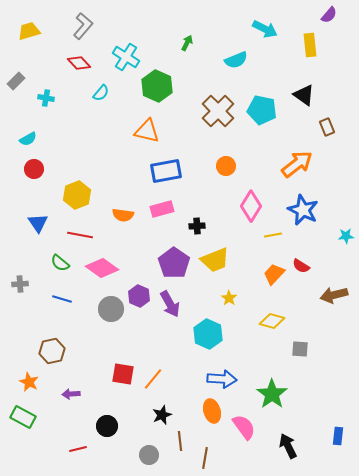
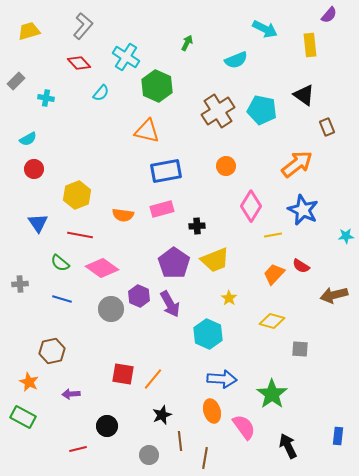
brown cross at (218, 111): rotated 12 degrees clockwise
